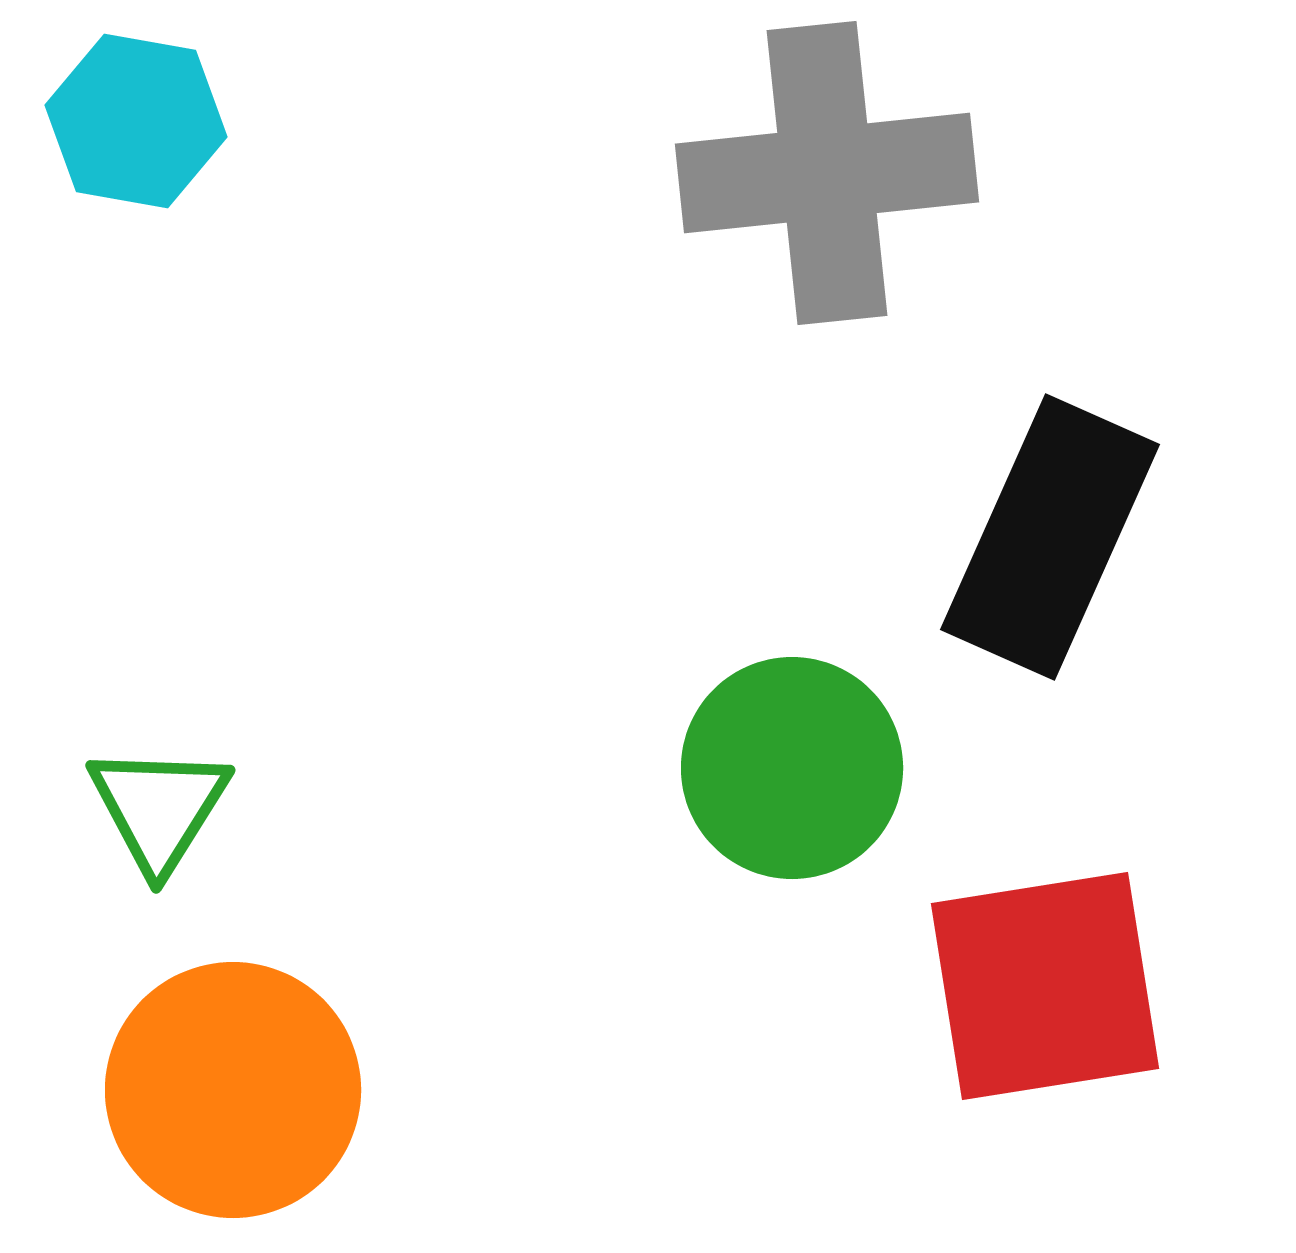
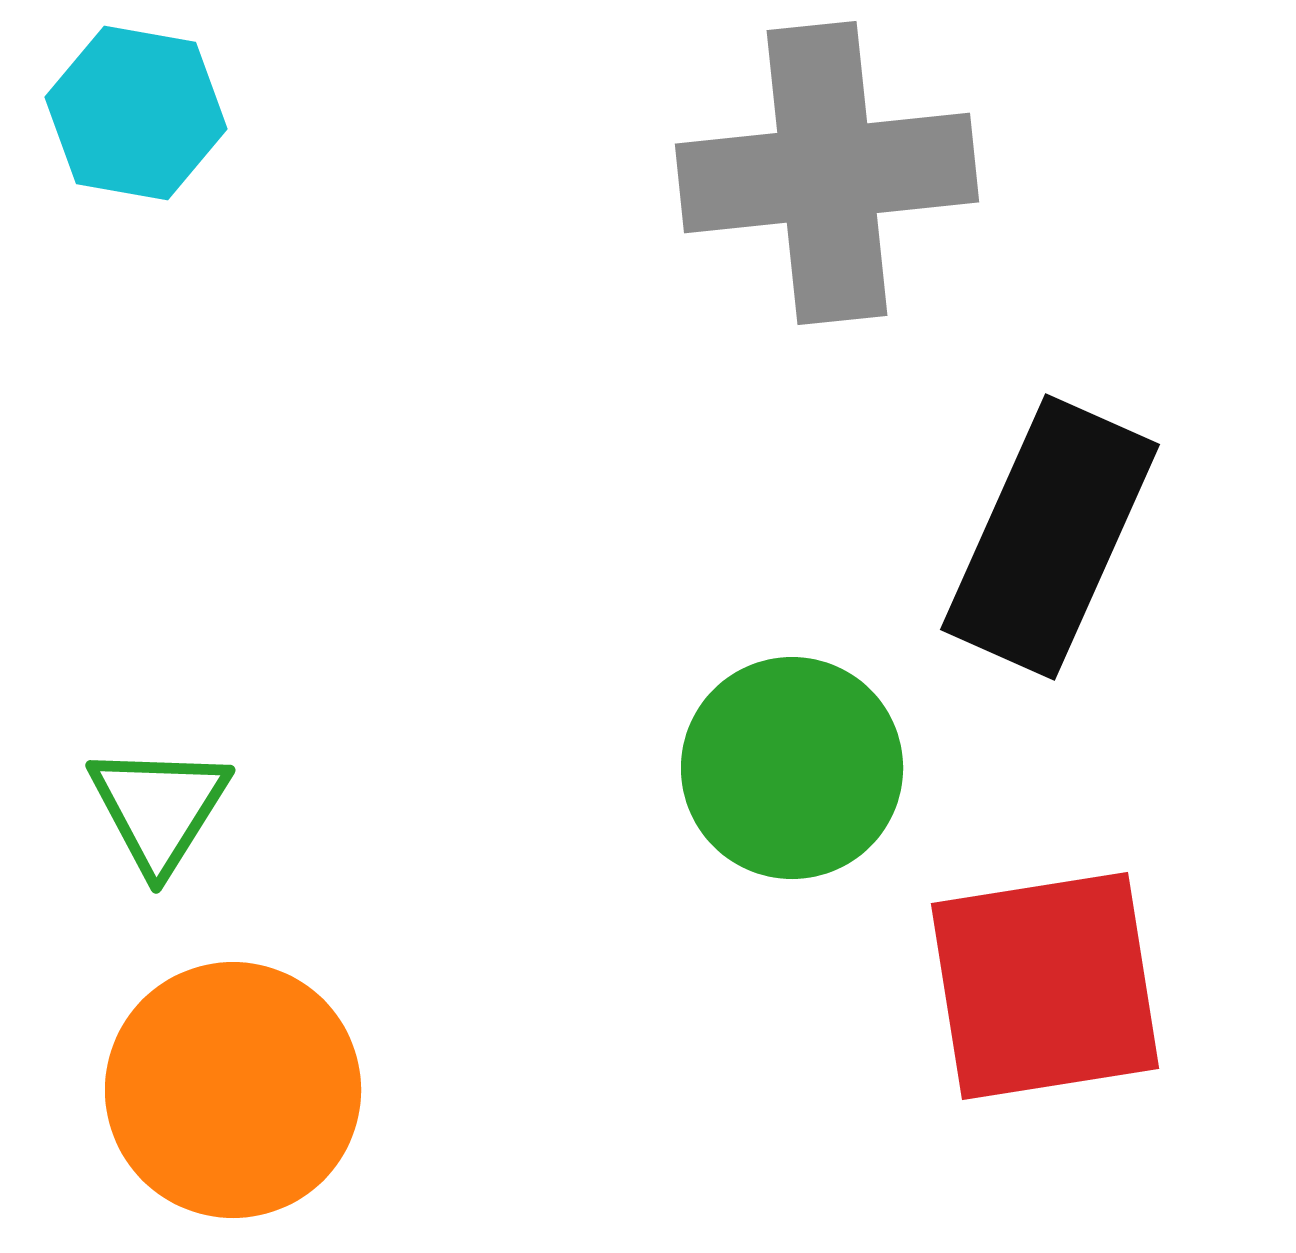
cyan hexagon: moved 8 px up
